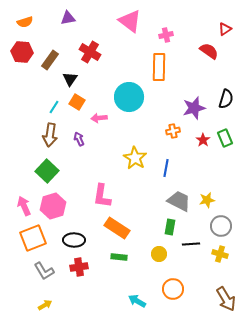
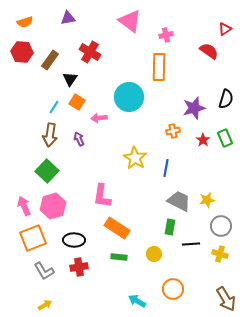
yellow circle at (159, 254): moved 5 px left
